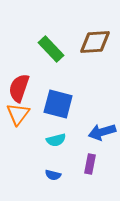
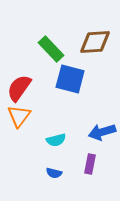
red semicircle: rotated 16 degrees clockwise
blue square: moved 12 px right, 25 px up
orange triangle: moved 1 px right, 2 px down
blue semicircle: moved 1 px right, 2 px up
